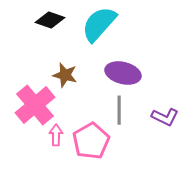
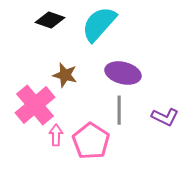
pink pentagon: rotated 9 degrees counterclockwise
